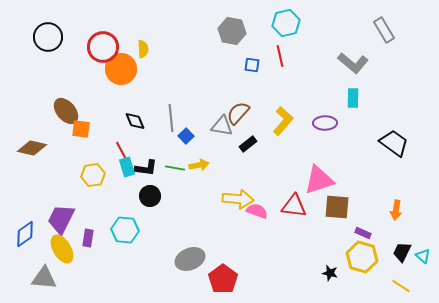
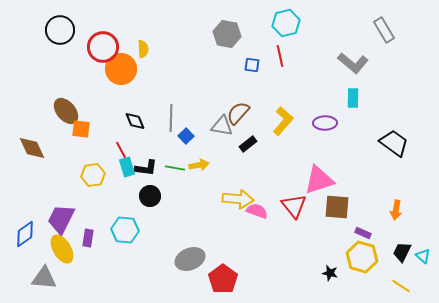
gray hexagon at (232, 31): moved 5 px left, 3 px down
black circle at (48, 37): moved 12 px right, 7 px up
gray line at (171, 118): rotated 8 degrees clockwise
brown diamond at (32, 148): rotated 52 degrees clockwise
red triangle at (294, 206): rotated 44 degrees clockwise
